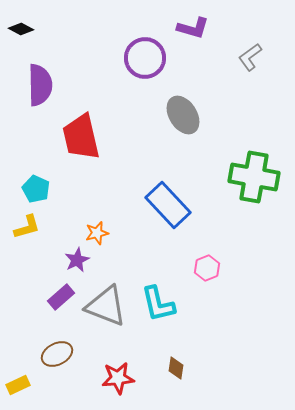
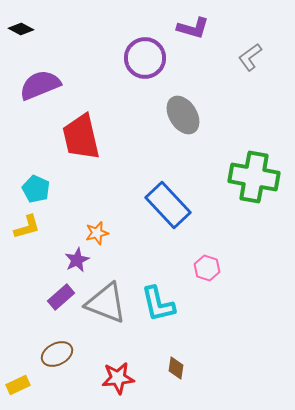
purple semicircle: rotated 111 degrees counterclockwise
pink hexagon: rotated 20 degrees counterclockwise
gray triangle: moved 3 px up
